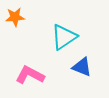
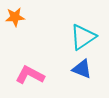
cyan triangle: moved 19 px right
blue triangle: moved 2 px down
